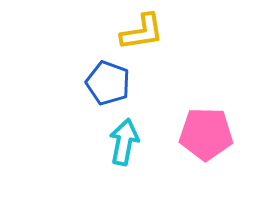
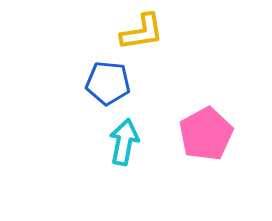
blue pentagon: rotated 15 degrees counterclockwise
pink pentagon: rotated 30 degrees counterclockwise
